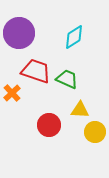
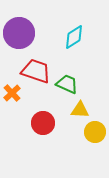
green trapezoid: moved 5 px down
red circle: moved 6 px left, 2 px up
